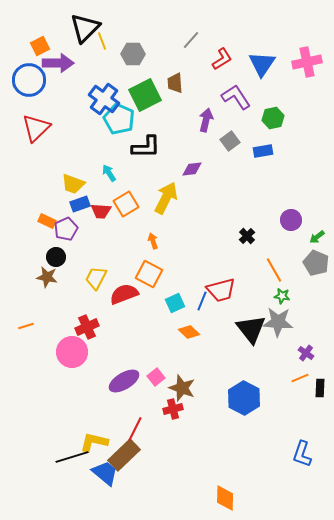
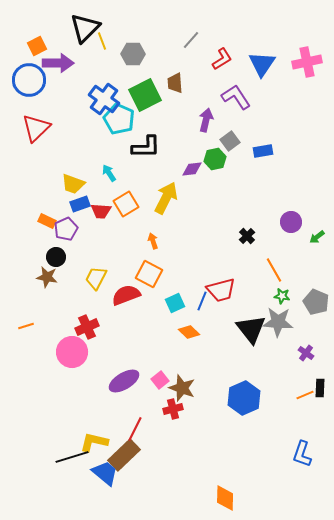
orange square at (40, 46): moved 3 px left
green hexagon at (273, 118): moved 58 px left, 41 px down
purple circle at (291, 220): moved 2 px down
gray pentagon at (316, 263): moved 39 px down
red semicircle at (124, 294): moved 2 px right, 1 px down
pink square at (156, 377): moved 4 px right, 3 px down
orange line at (300, 378): moved 5 px right, 17 px down
blue hexagon at (244, 398): rotated 8 degrees clockwise
